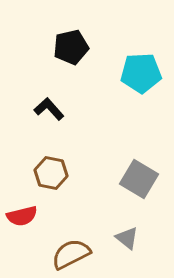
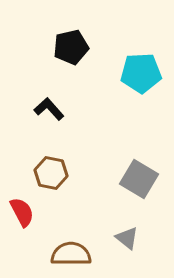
red semicircle: moved 4 px up; rotated 104 degrees counterclockwise
brown semicircle: rotated 27 degrees clockwise
